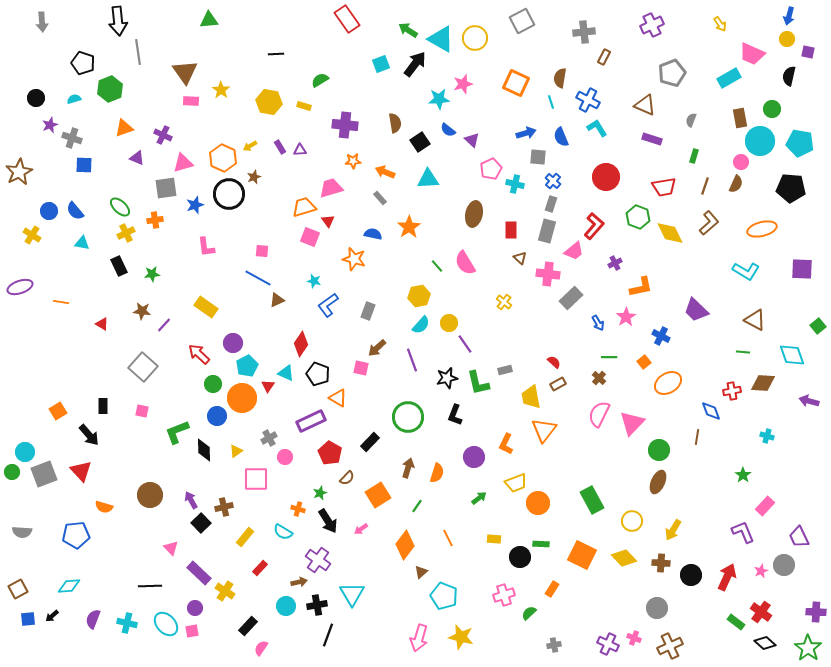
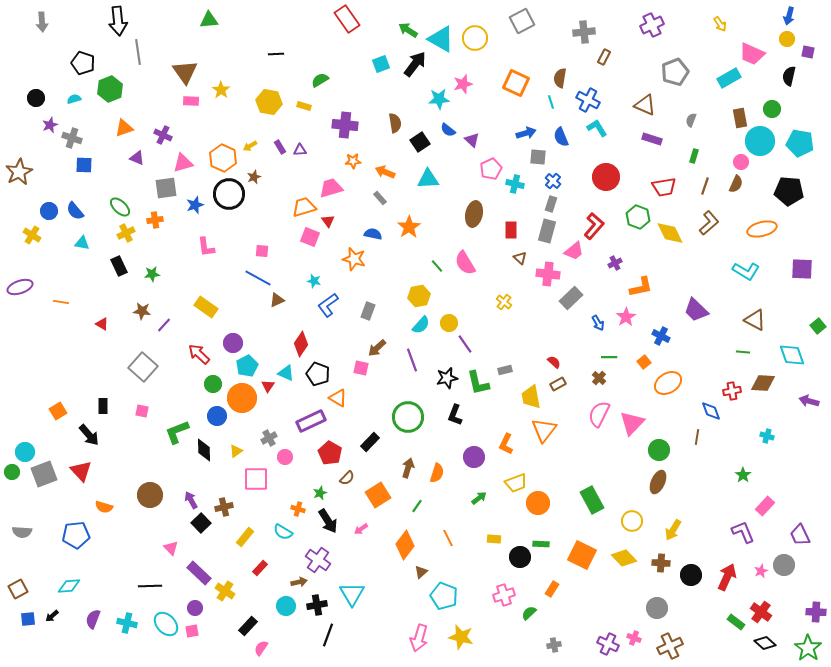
gray pentagon at (672, 73): moved 3 px right, 1 px up
black pentagon at (791, 188): moved 2 px left, 3 px down
purple trapezoid at (799, 537): moved 1 px right, 2 px up
